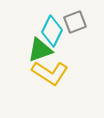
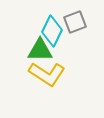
green triangle: rotated 20 degrees clockwise
yellow L-shape: moved 3 px left, 1 px down
